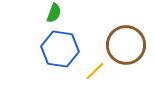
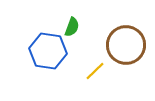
green semicircle: moved 18 px right, 14 px down
blue hexagon: moved 12 px left, 2 px down
